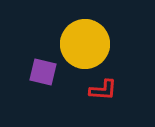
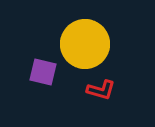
red L-shape: moved 2 px left; rotated 12 degrees clockwise
